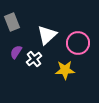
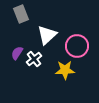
gray rectangle: moved 9 px right, 8 px up
pink circle: moved 1 px left, 3 px down
purple semicircle: moved 1 px right, 1 px down
